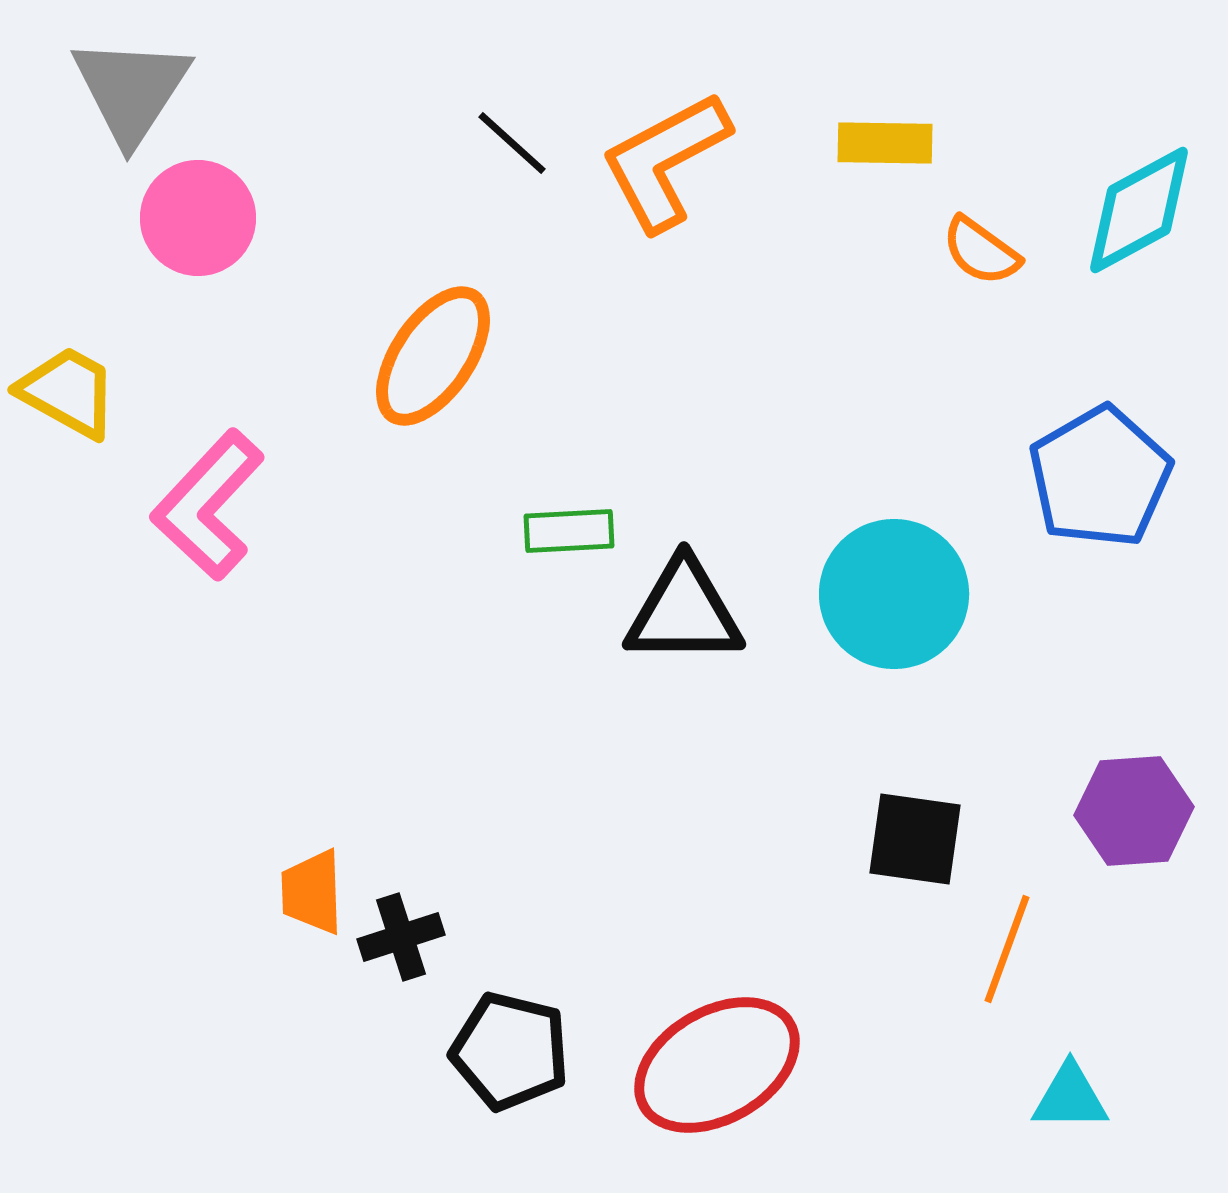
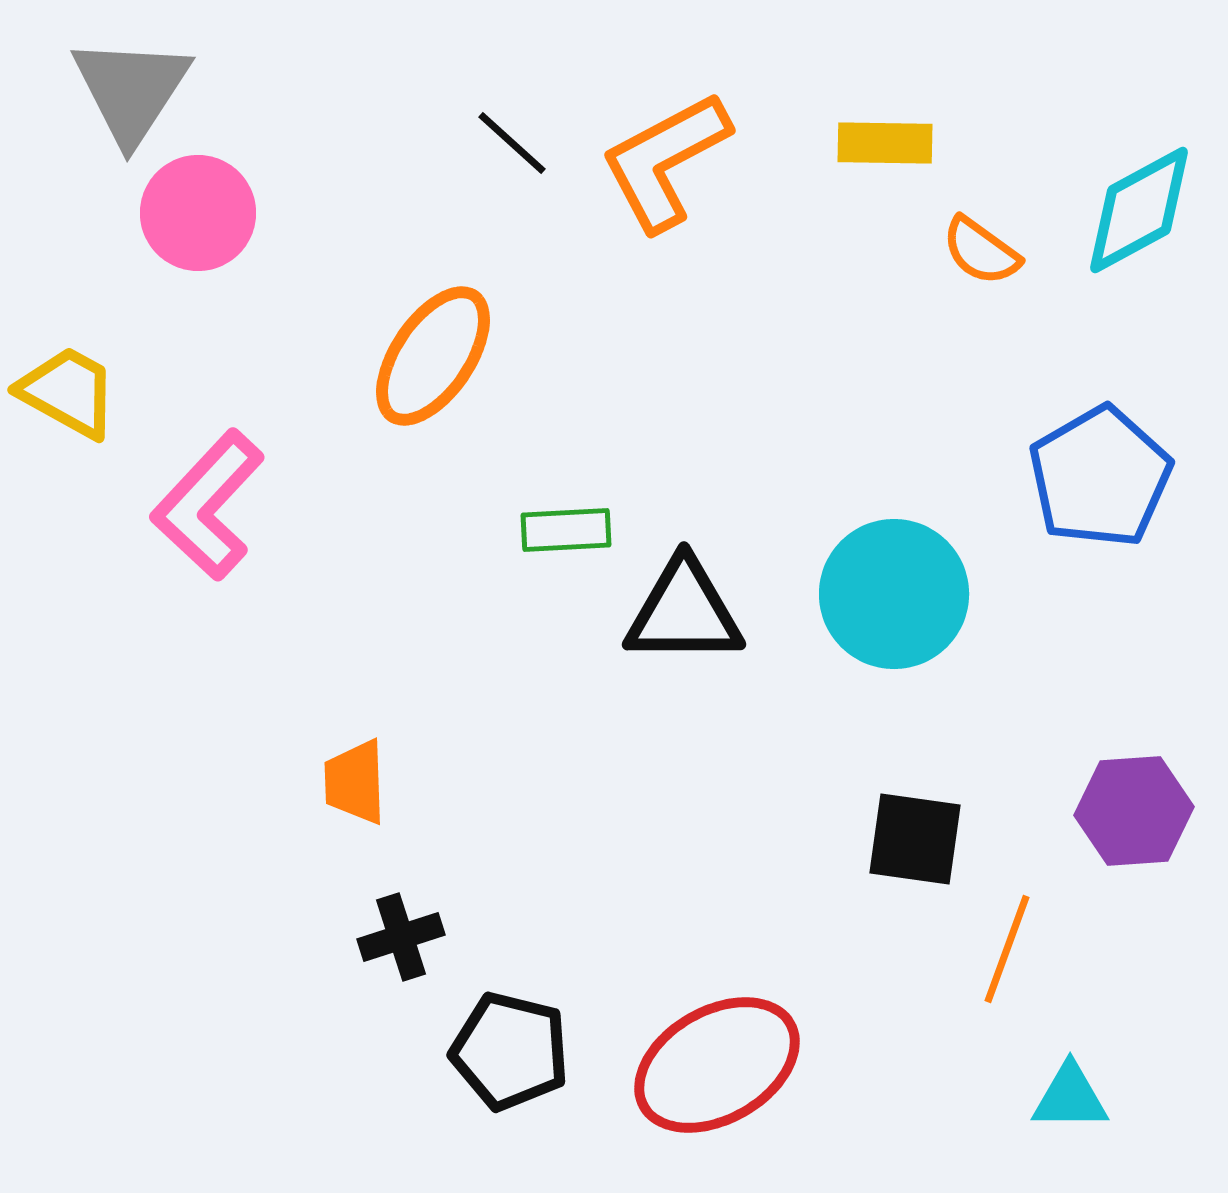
pink circle: moved 5 px up
green rectangle: moved 3 px left, 1 px up
orange trapezoid: moved 43 px right, 110 px up
